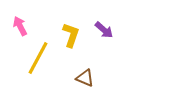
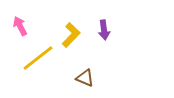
purple arrow: rotated 42 degrees clockwise
yellow L-shape: rotated 25 degrees clockwise
yellow line: rotated 24 degrees clockwise
